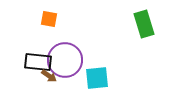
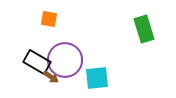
green rectangle: moved 5 px down
black rectangle: moved 1 px left; rotated 24 degrees clockwise
brown arrow: moved 2 px right, 1 px down
